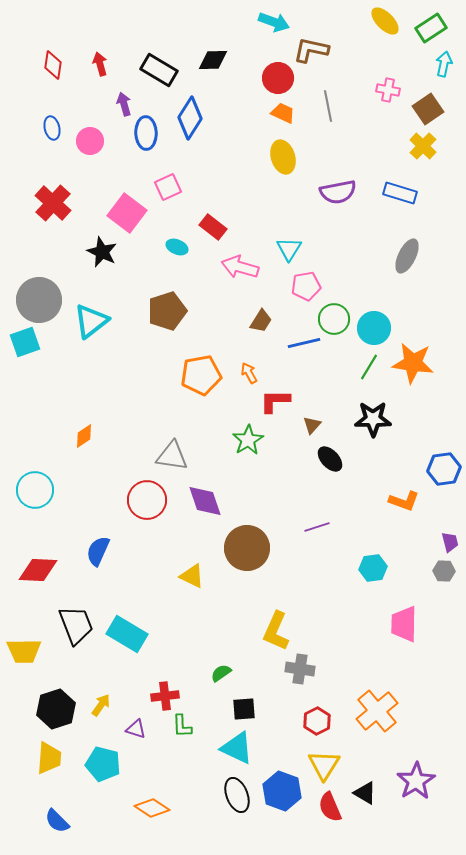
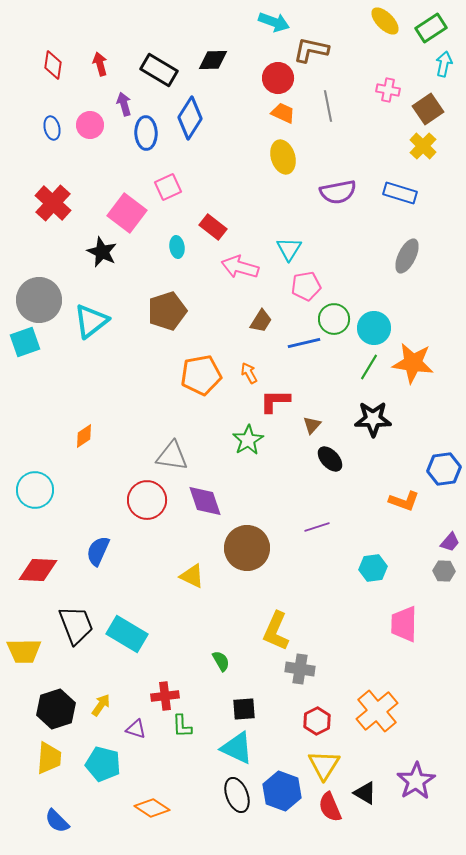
pink circle at (90, 141): moved 16 px up
cyan ellipse at (177, 247): rotated 60 degrees clockwise
purple trapezoid at (450, 542): rotated 55 degrees clockwise
green semicircle at (221, 673): moved 12 px up; rotated 95 degrees clockwise
